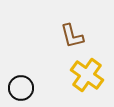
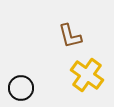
brown L-shape: moved 2 px left
